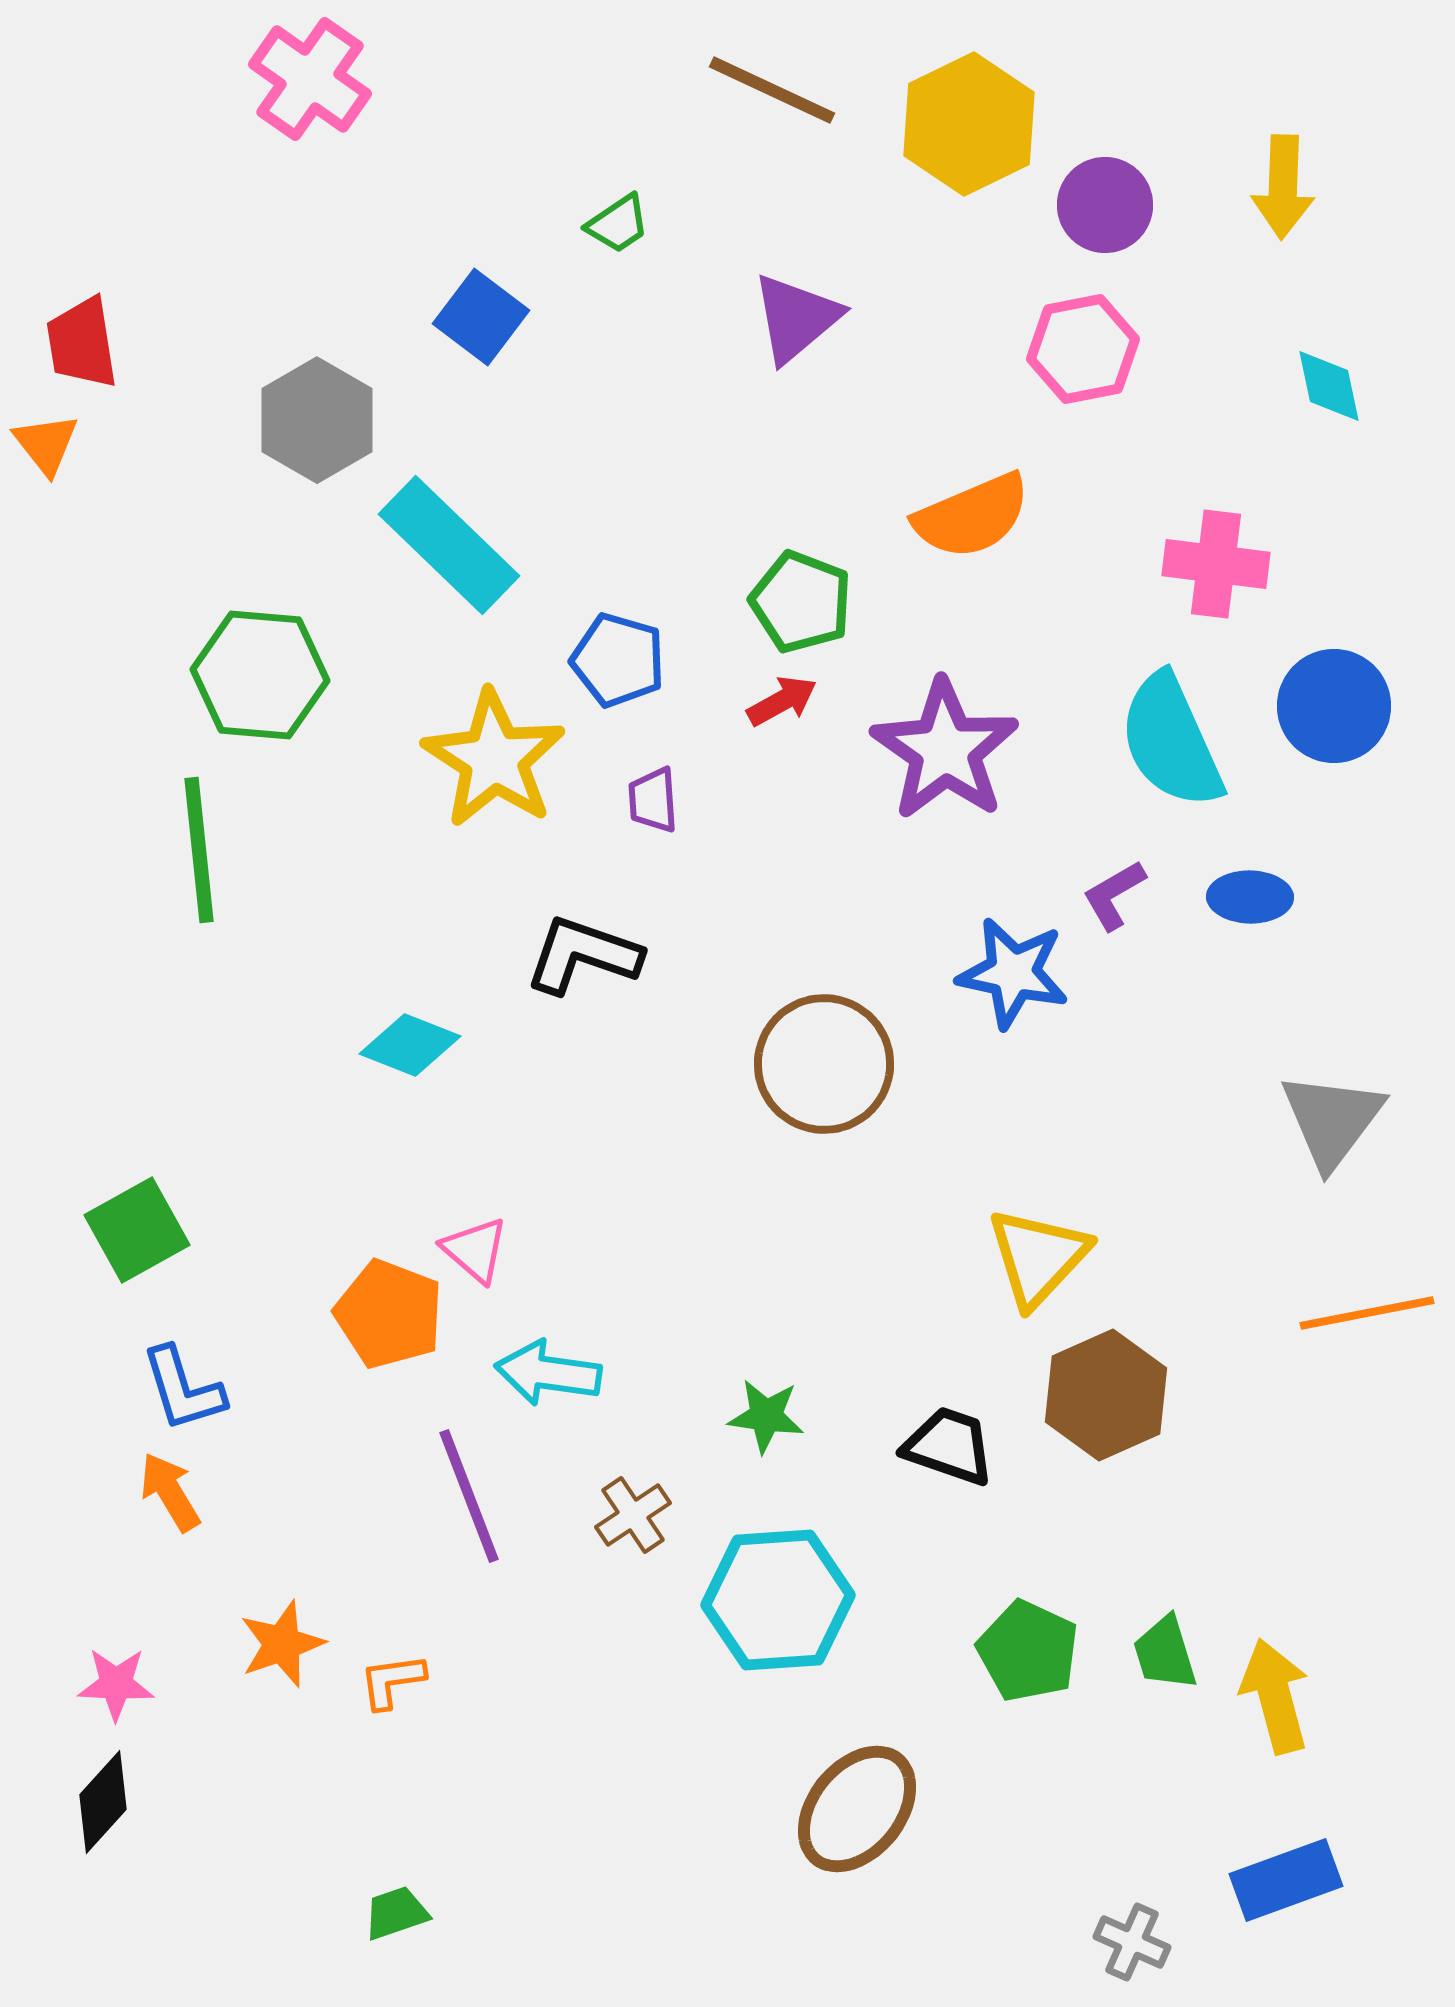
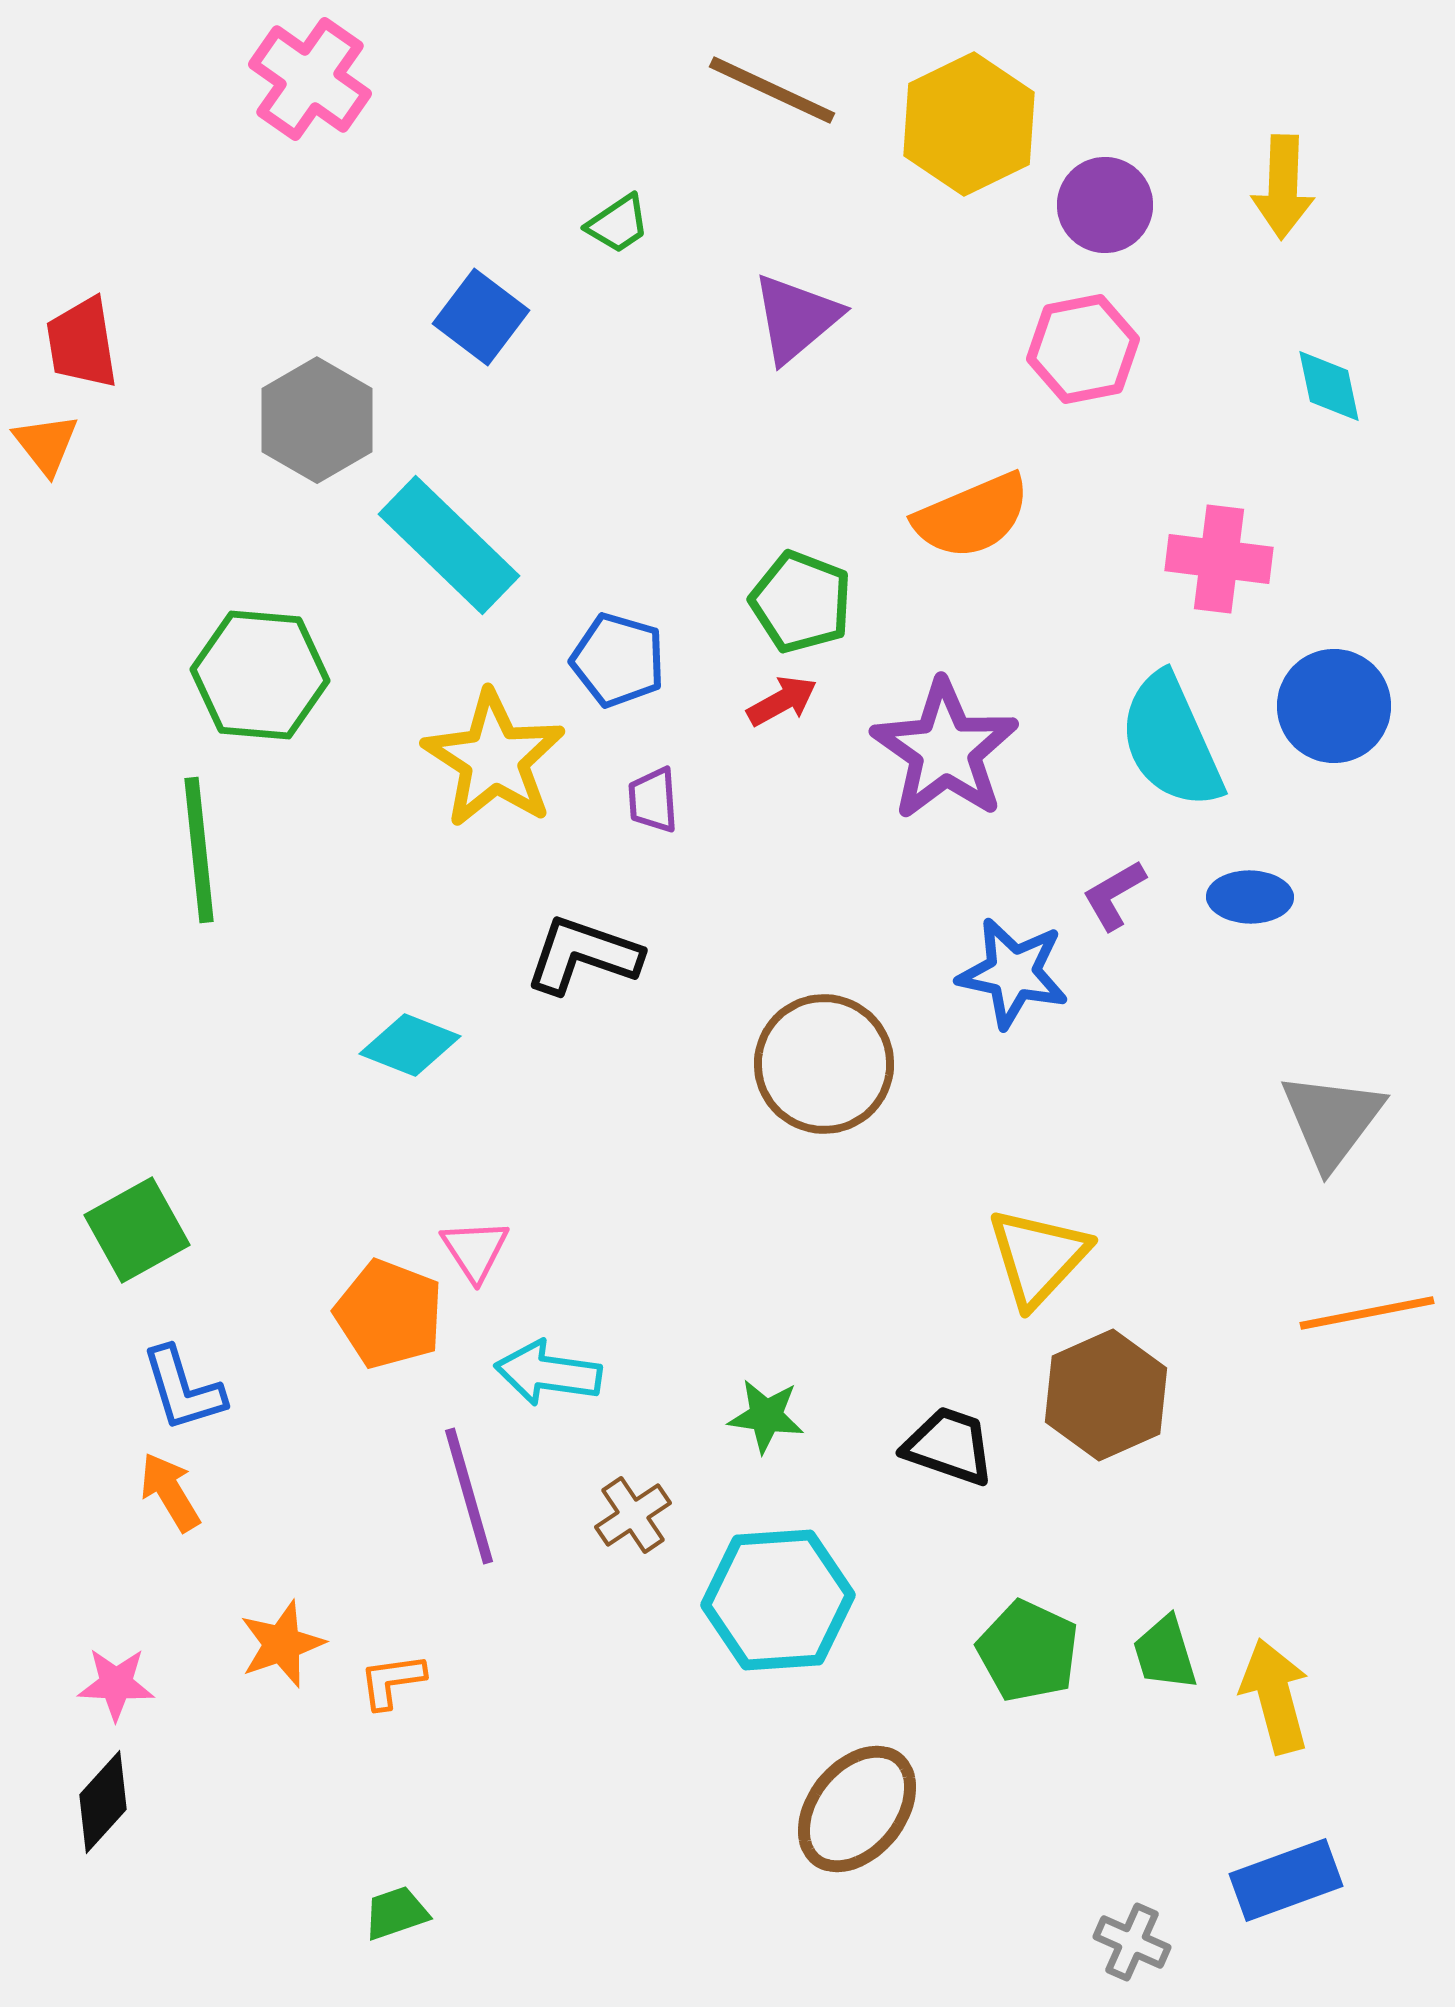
pink cross at (1216, 564): moved 3 px right, 5 px up
pink triangle at (475, 1250): rotated 16 degrees clockwise
purple line at (469, 1496): rotated 5 degrees clockwise
